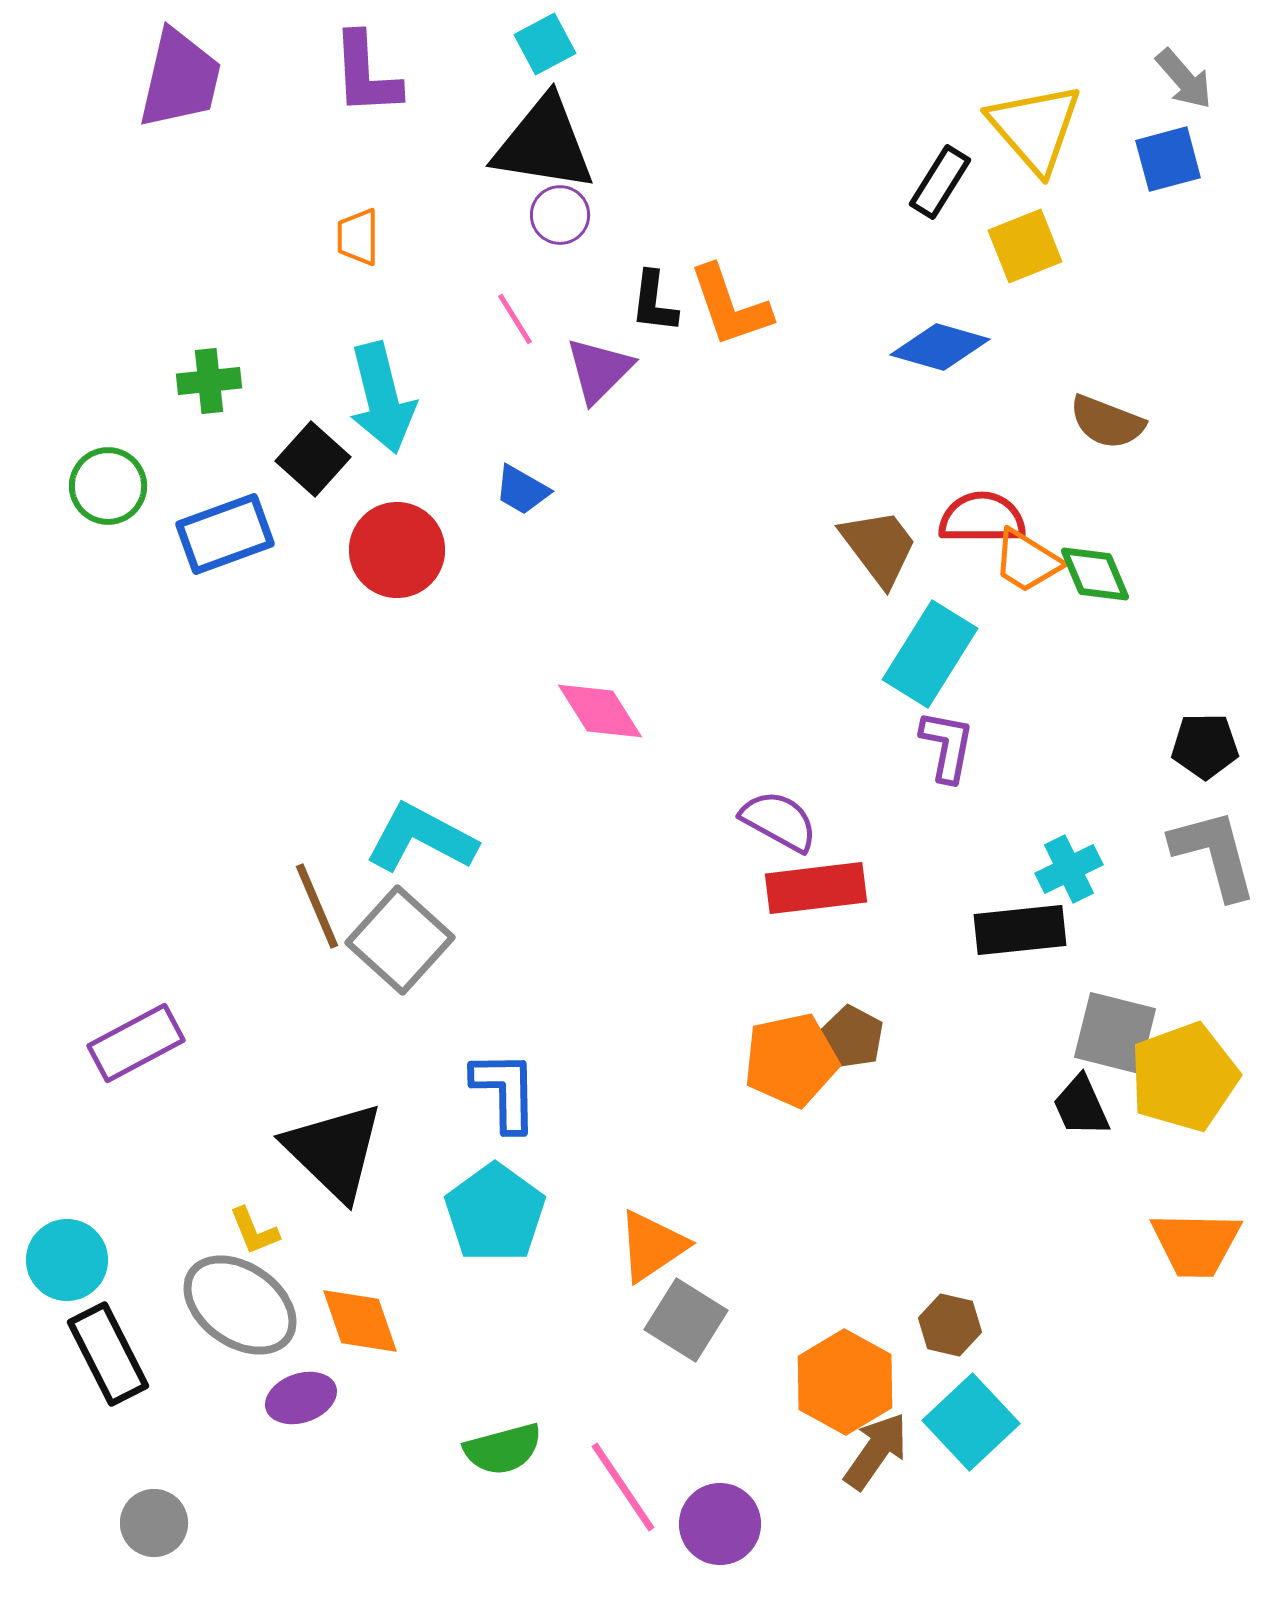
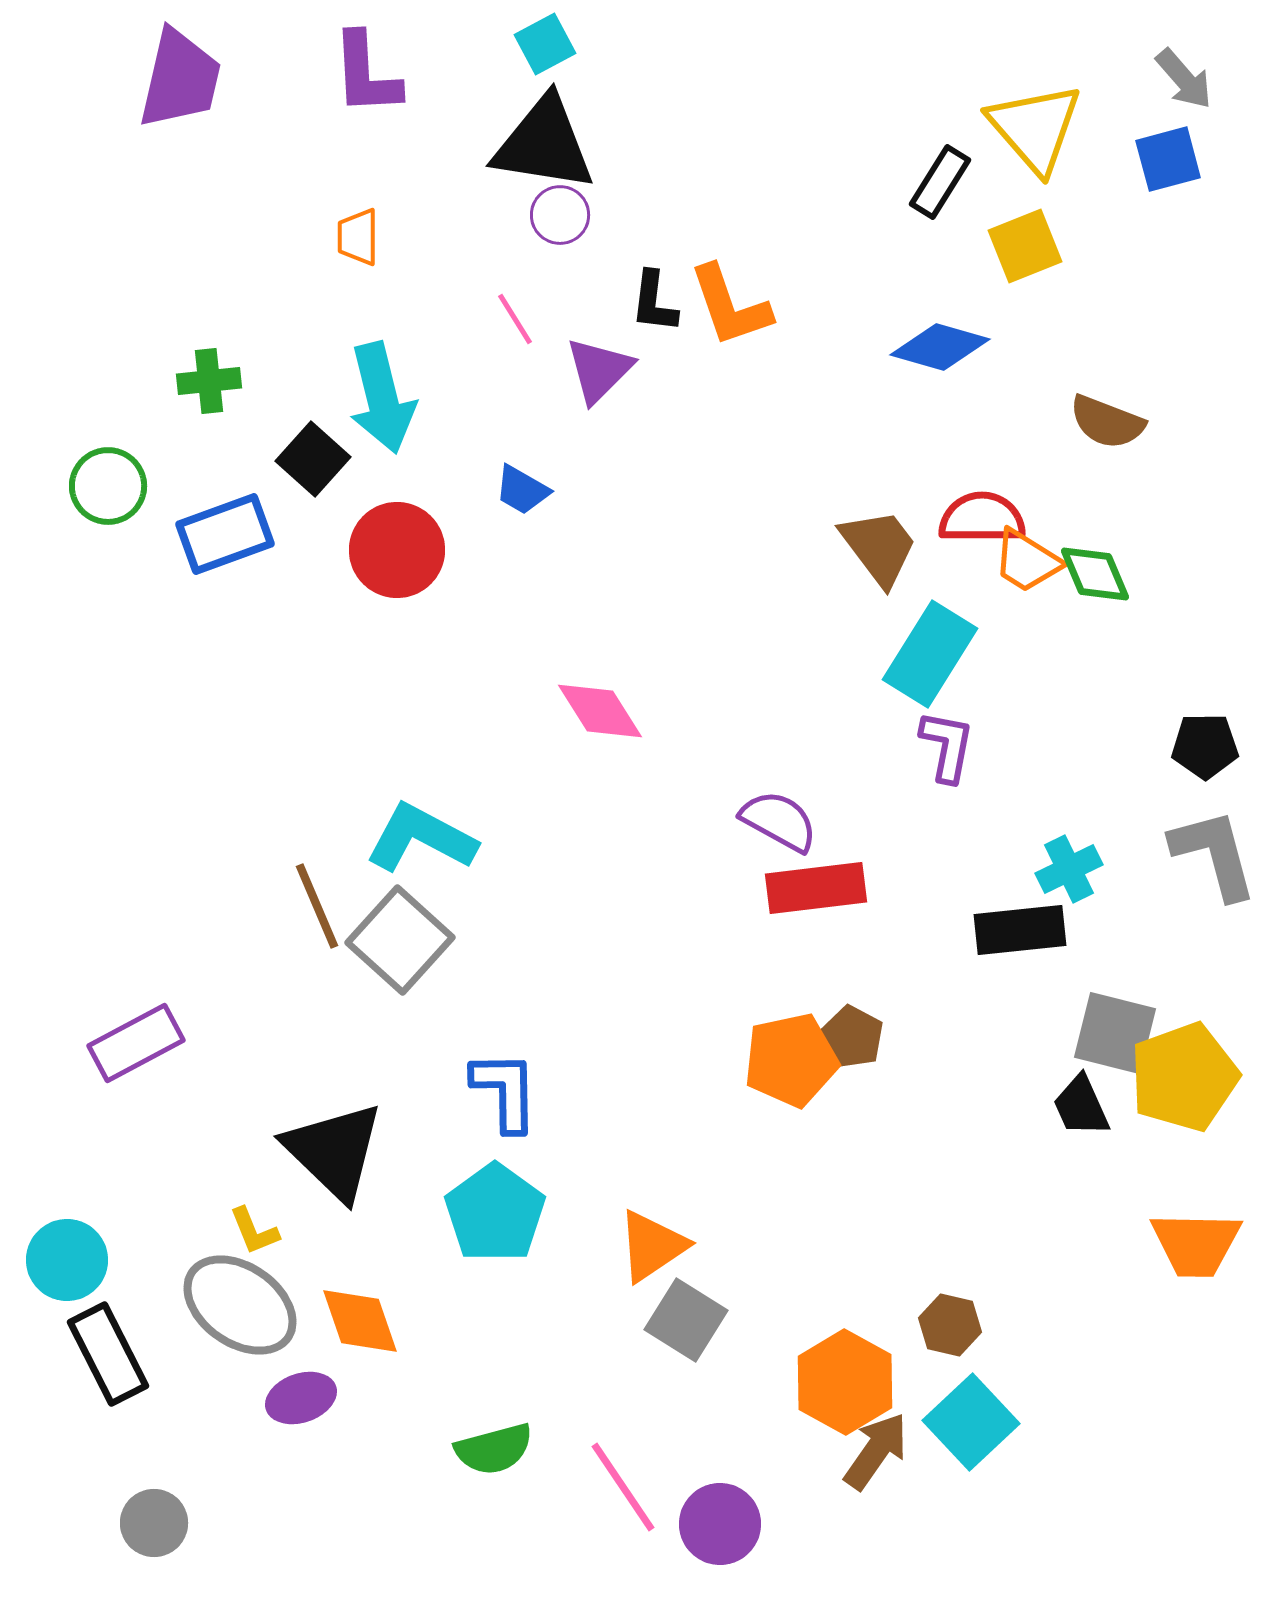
green semicircle at (503, 1449): moved 9 px left
